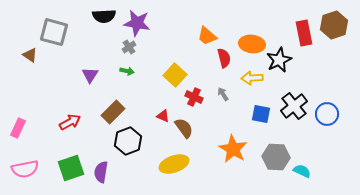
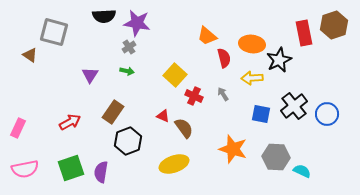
red cross: moved 1 px up
brown rectangle: rotated 10 degrees counterclockwise
orange star: rotated 12 degrees counterclockwise
